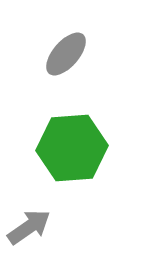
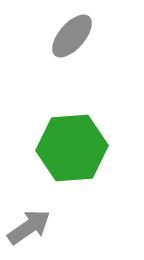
gray ellipse: moved 6 px right, 18 px up
